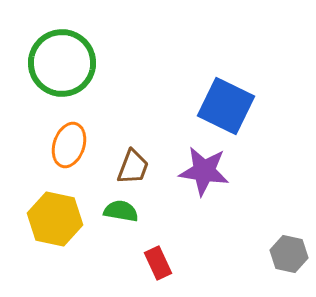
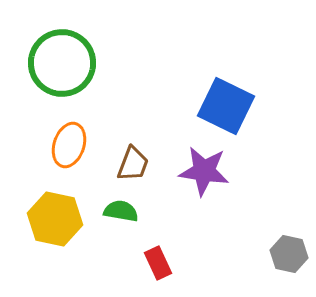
brown trapezoid: moved 3 px up
